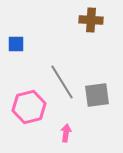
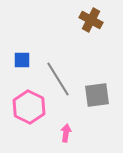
brown cross: rotated 25 degrees clockwise
blue square: moved 6 px right, 16 px down
gray line: moved 4 px left, 3 px up
pink hexagon: rotated 20 degrees counterclockwise
